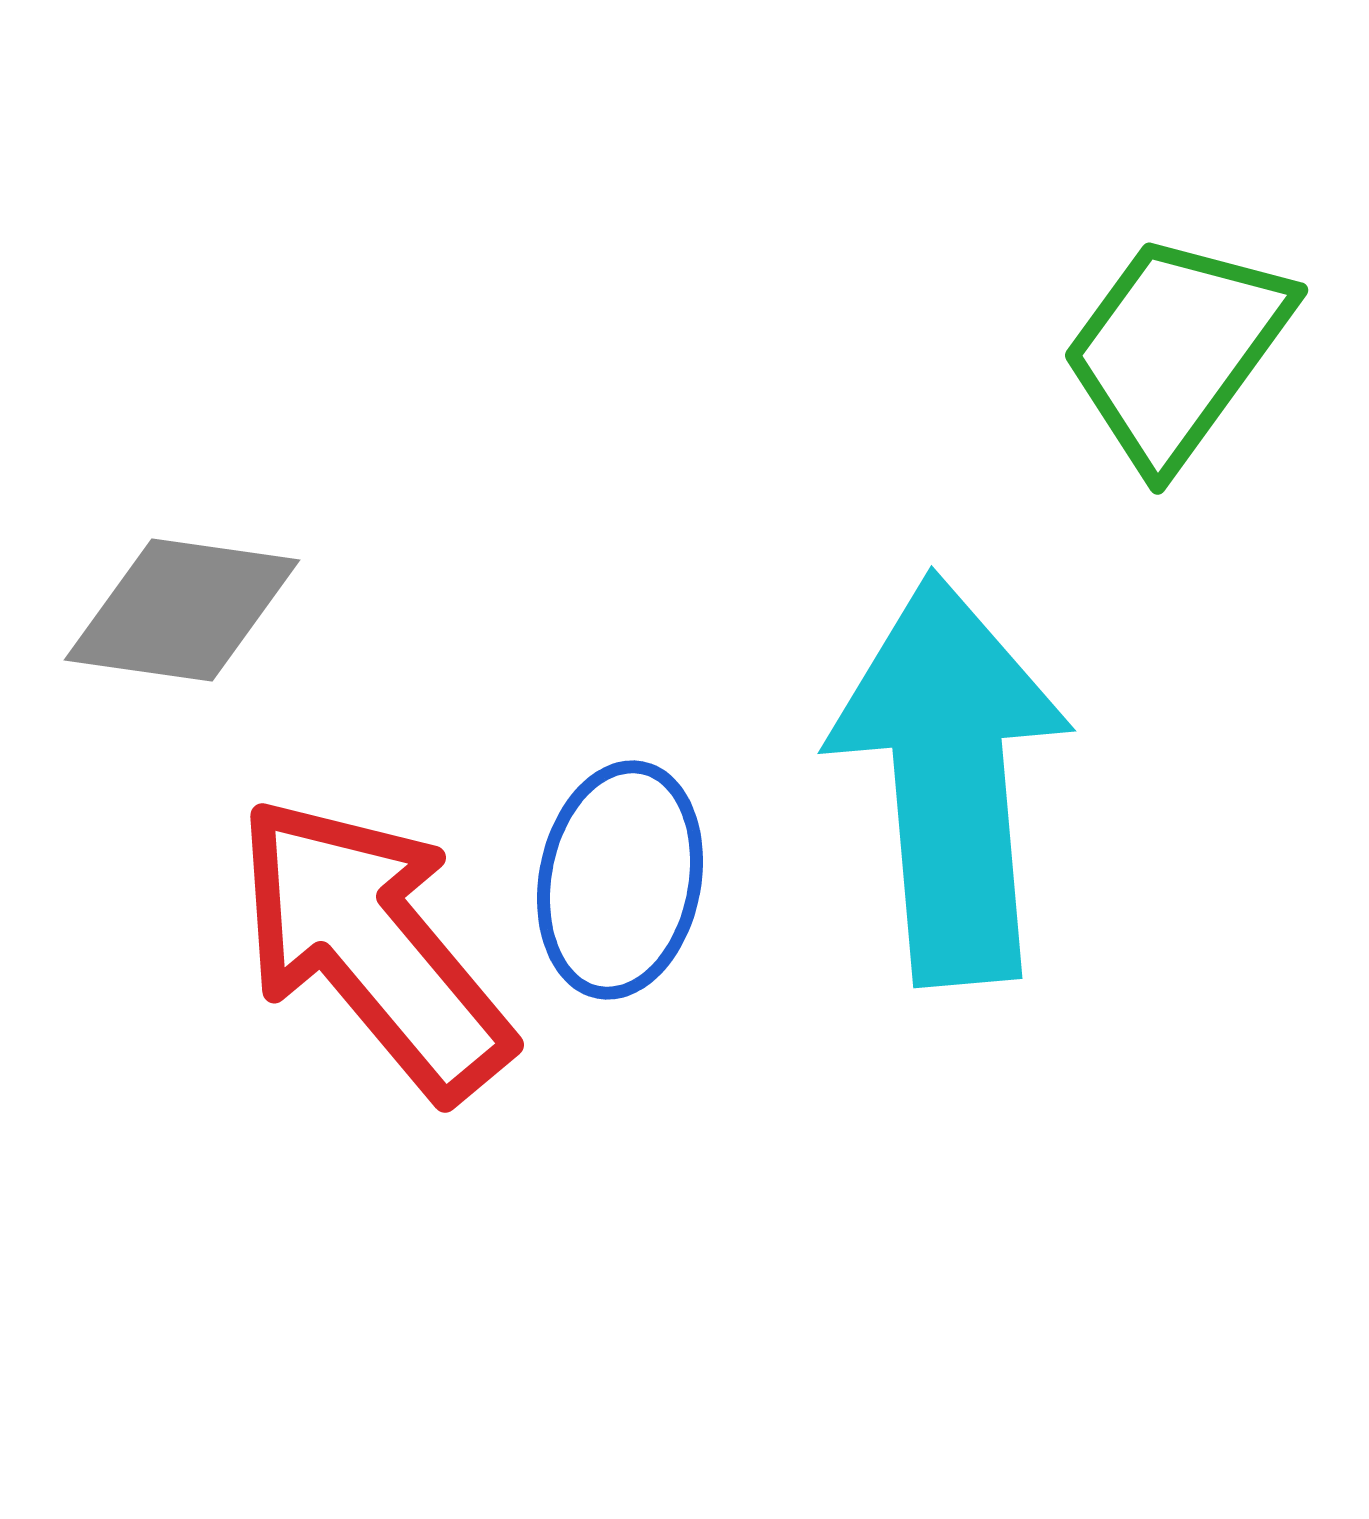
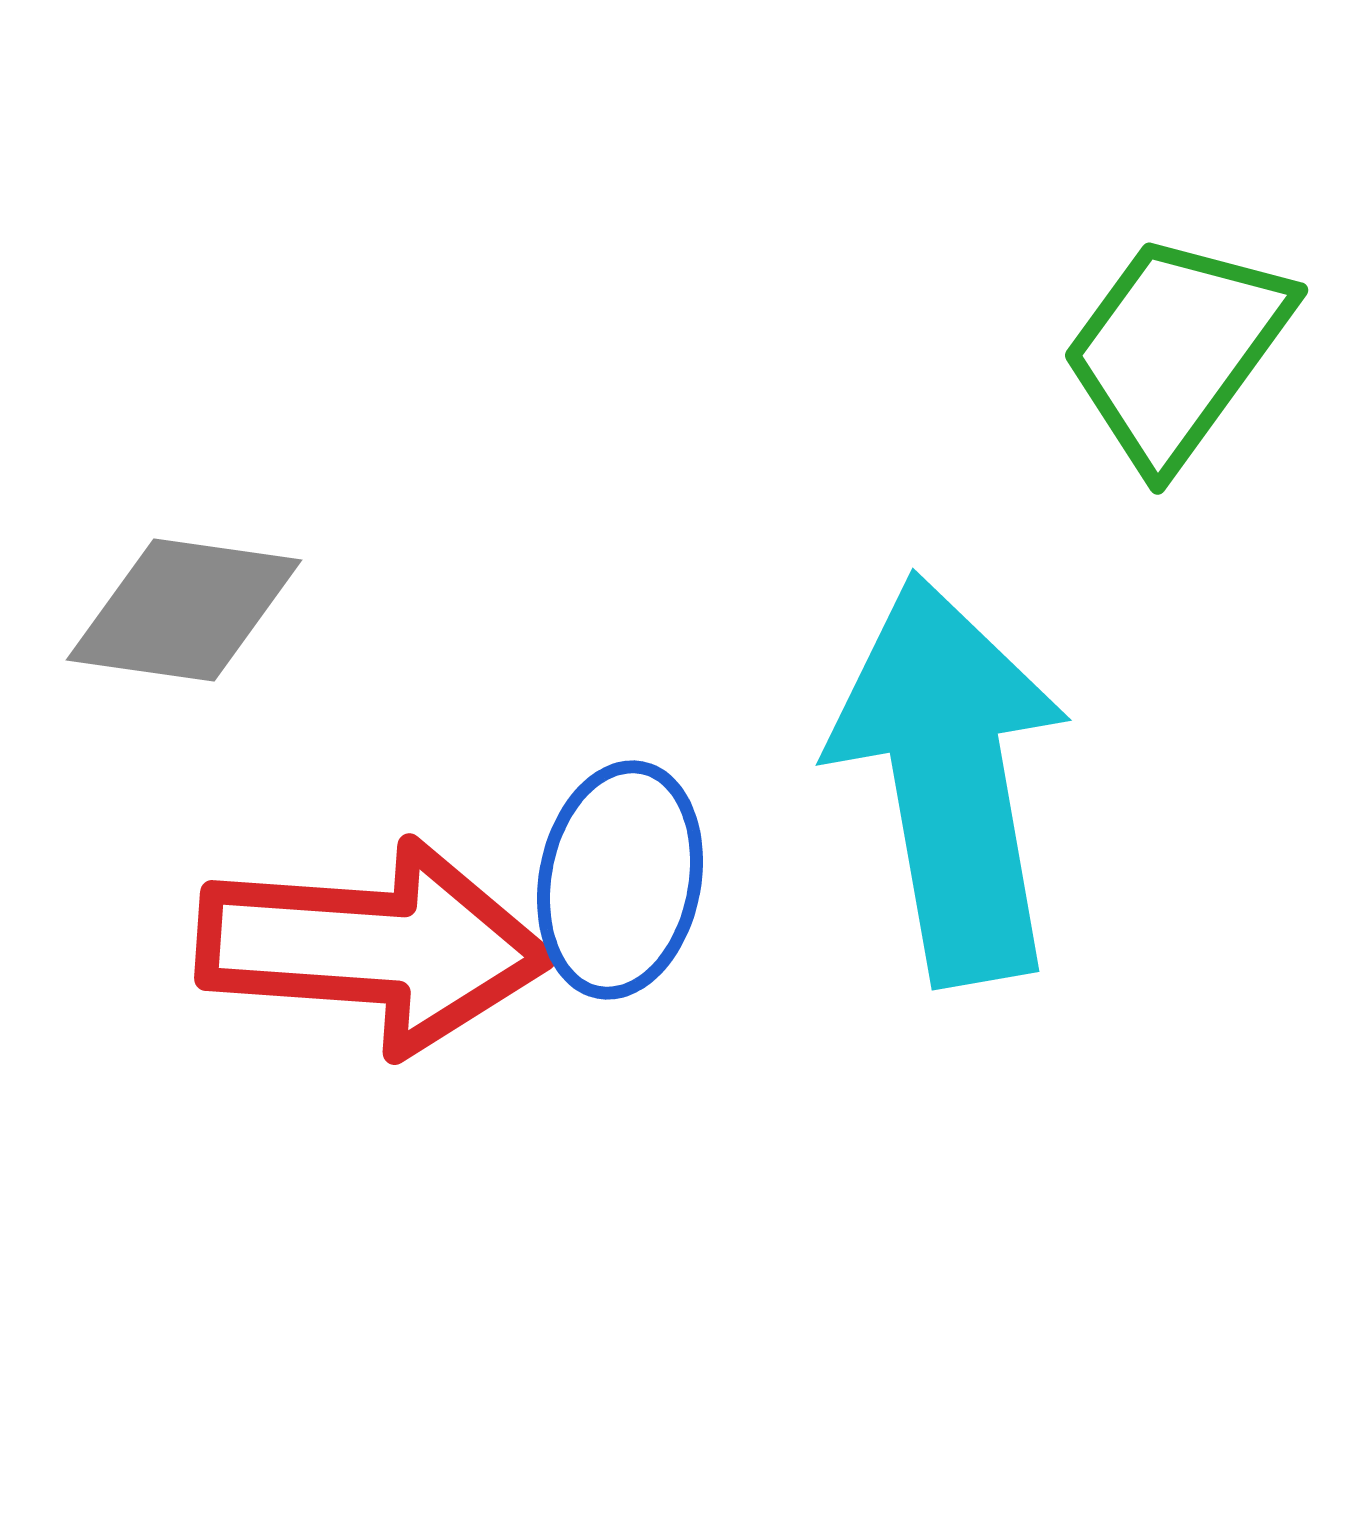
gray diamond: moved 2 px right
cyan arrow: rotated 5 degrees counterclockwise
red arrow: rotated 134 degrees clockwise
